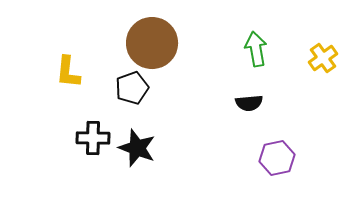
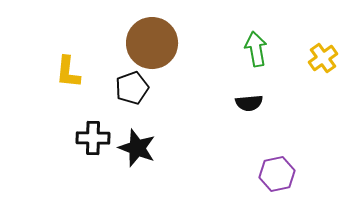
purple hexagon: moved 16 px down
